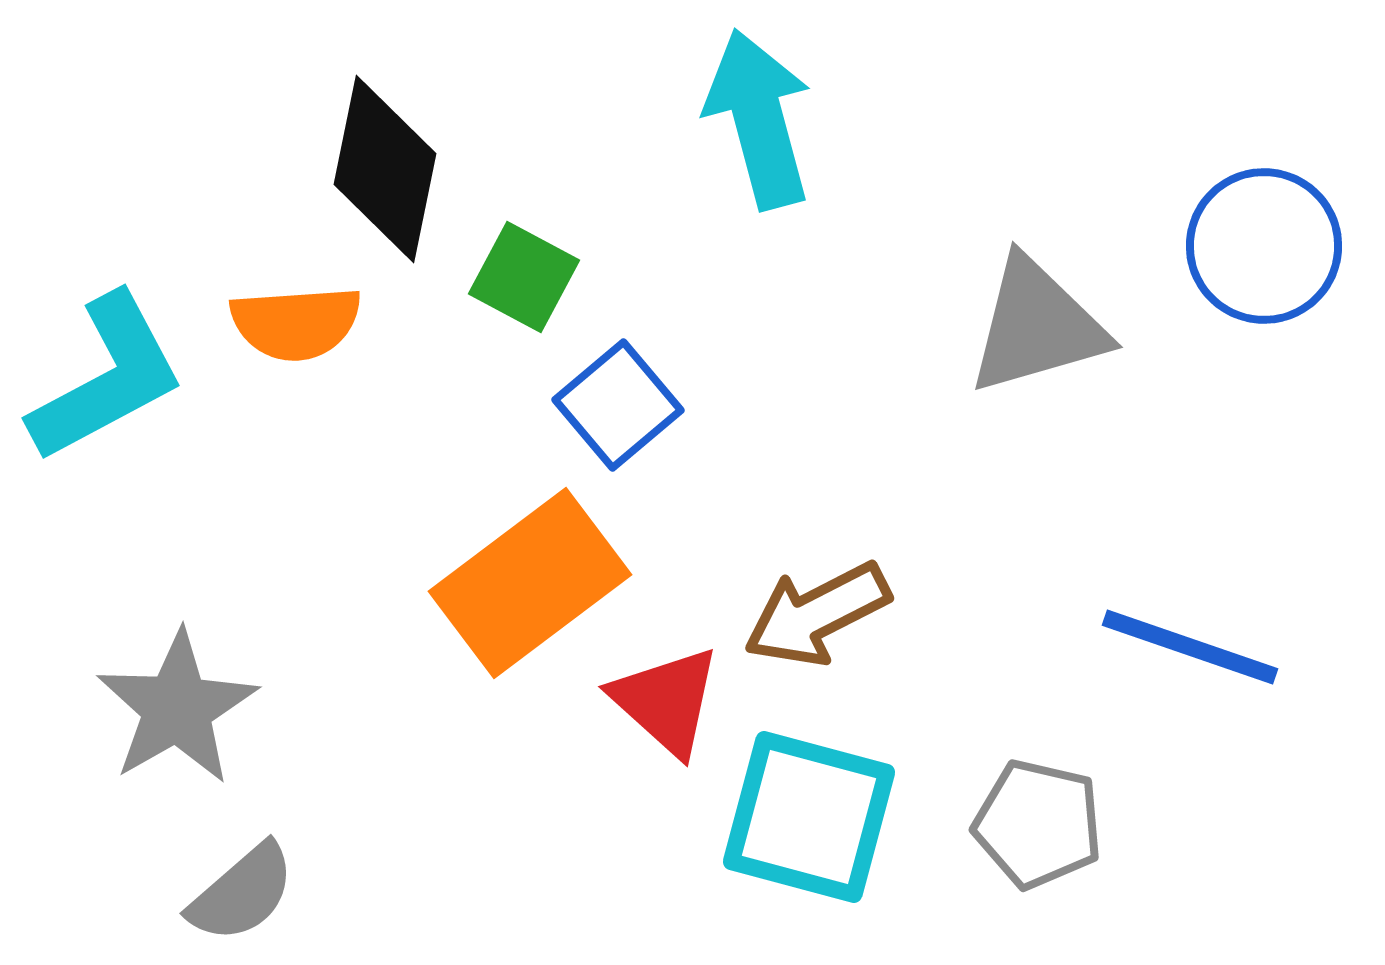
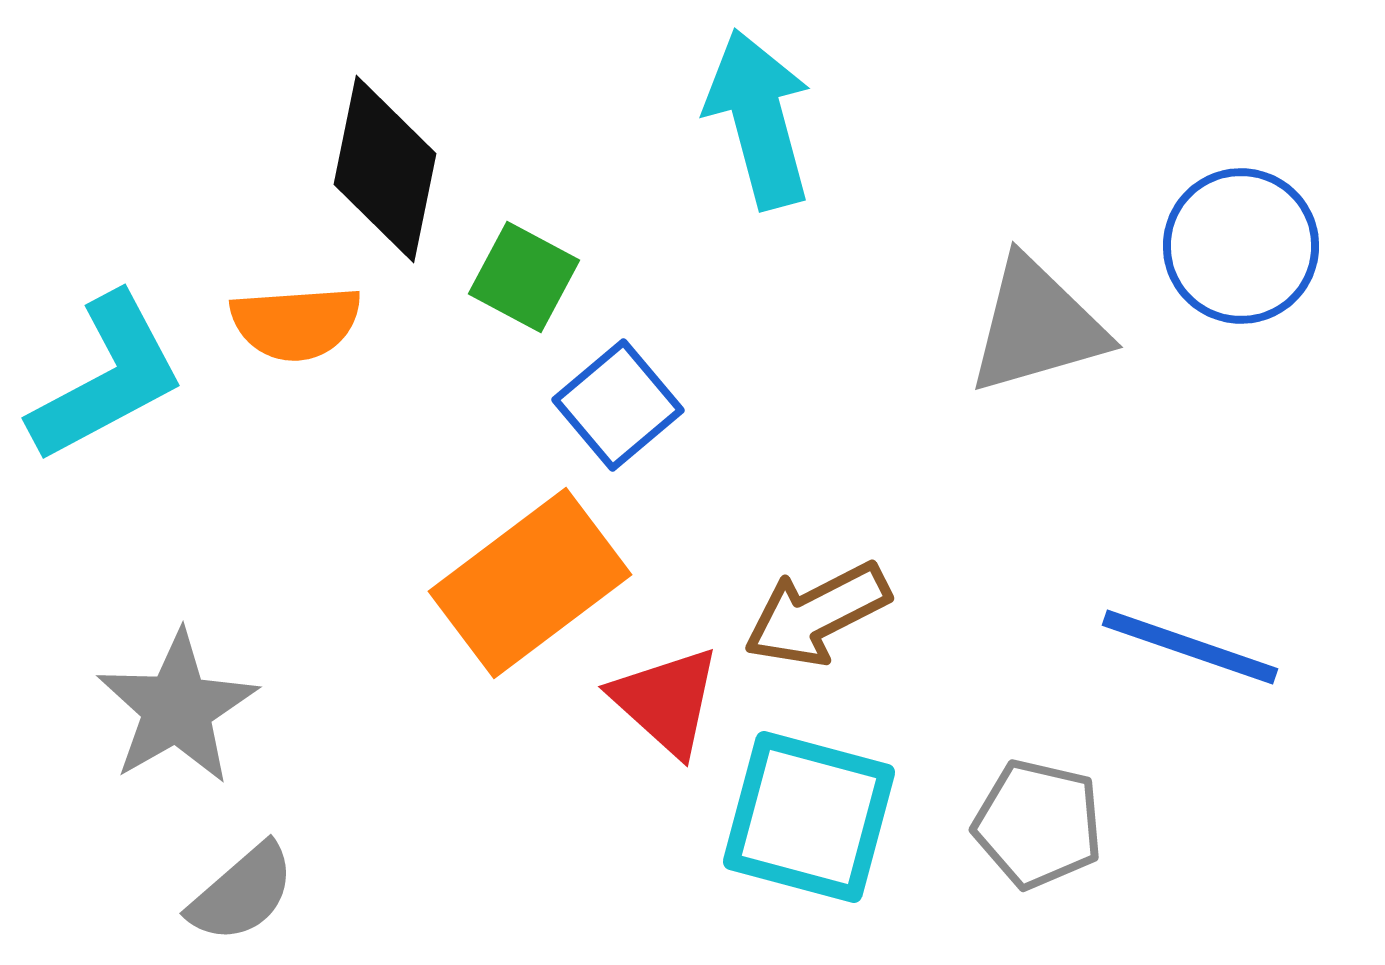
blue circle: moved 23 px left
